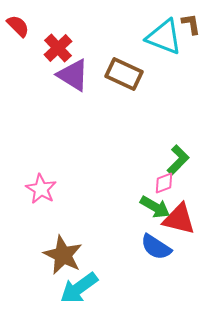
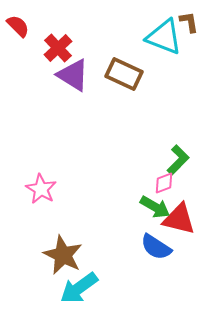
brown L-shape: moved 2 px left, 2 px up
